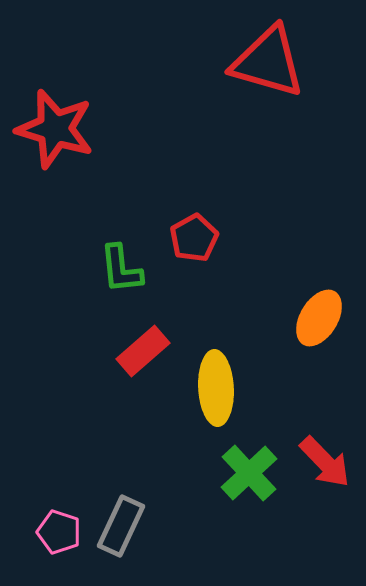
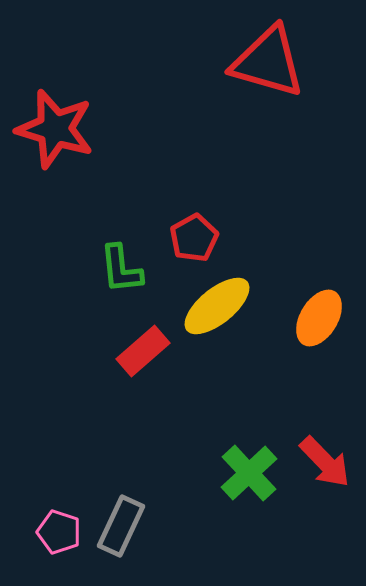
yellow ellipse: moved 1 px right, 82 px up; rotated 54 degrees clockwise
